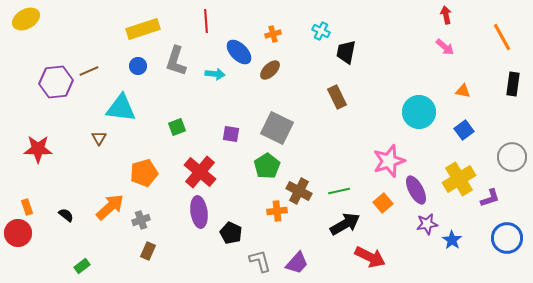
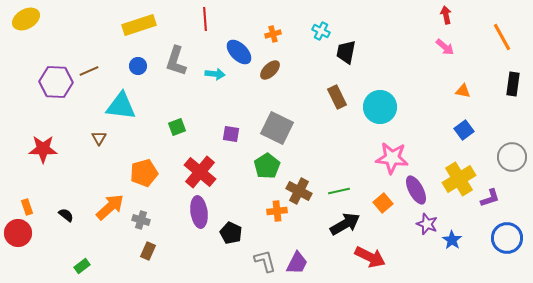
red line at (206, 21): moved 1 px left, 2 px up
yellow rectangle at (143, 29): moved 4 px left, 4 px up
purple hexagon at (56, 82): rotated 8 degrees clockwise
cyan triangle at (121, 108): moved 2 px up
cyan circle at (419, 112): moved 39 px left, 5 px up
red star at (38, 149): moved 5 px right
pink star at (389, 161): moved 3 px right, 3 px up; rotated 24 degrees clockwise
gray cross at (141, 220): rotated 36 degrees clockwise
purple star at (427, 224): rotated 30 degrees clockwise
gray L-shape at (260, 261): moved 5 px right
purple trapezoid at (297, 263): rotated 15 degrees counterclockwise
